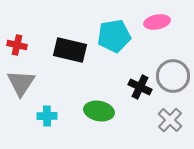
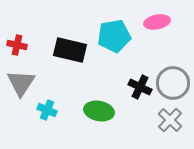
gray circle: moved 7 px down
cyan cross: moved 6 px up; rotated 24 degrees clockwise
